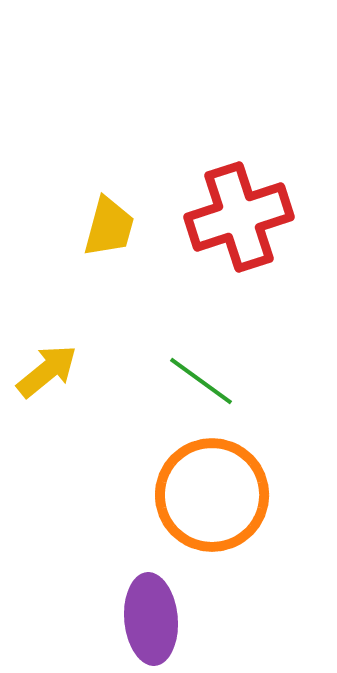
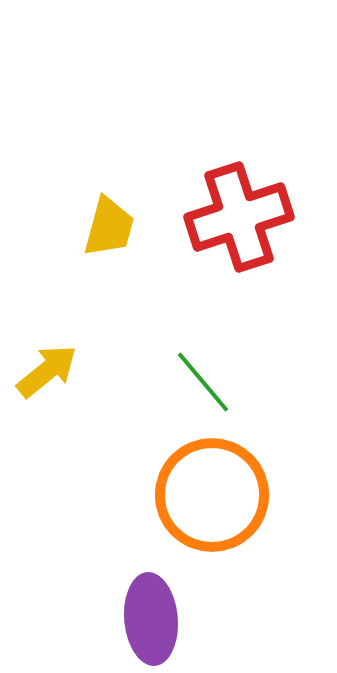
green line: moved 2 px right, 1 px down; rotated 14 degrees clockwise
